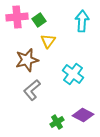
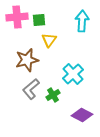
green square: rotated 32 degrees clockwise
yellow triangle: moved 1 px right, 1 px up
cyan cross: rotated 10 degrees clockwise
gray L-shape: moved 1 px left, 1 px up
purple diamond: moved 1 px left
green cross: moved 4 px left, 27 px up
